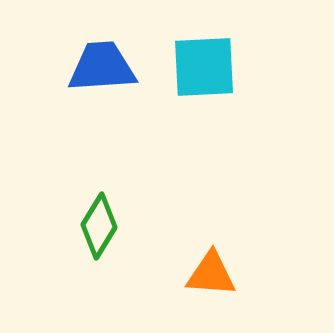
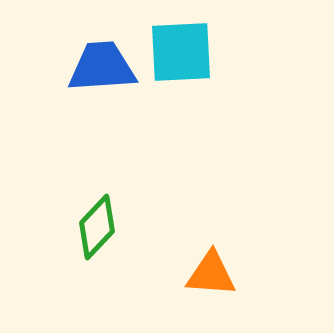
cyan square: moved 23 px left, 15 px up
green diamond: moved 2 px left, 1 px down; rotated 12 degrees clockwise
